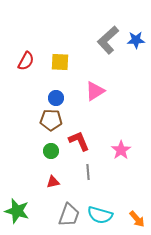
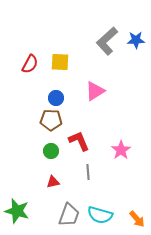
gray L-shape: moved 1 px left, 1 px down
red semicircle: moved 4 px right, 3 px down
